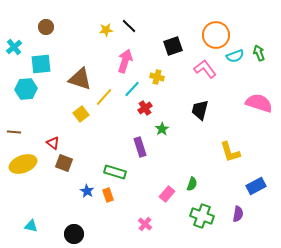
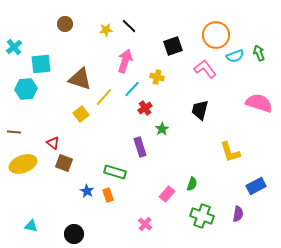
brown circle: moved 19 px right, 3 px up
